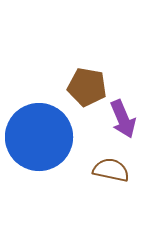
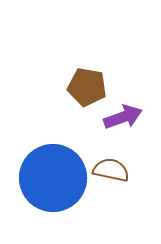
purple arrow: moved 2 px up; rotated 87 degrees counterclockwise
blue circle: moved 14 px right, 41 px down
